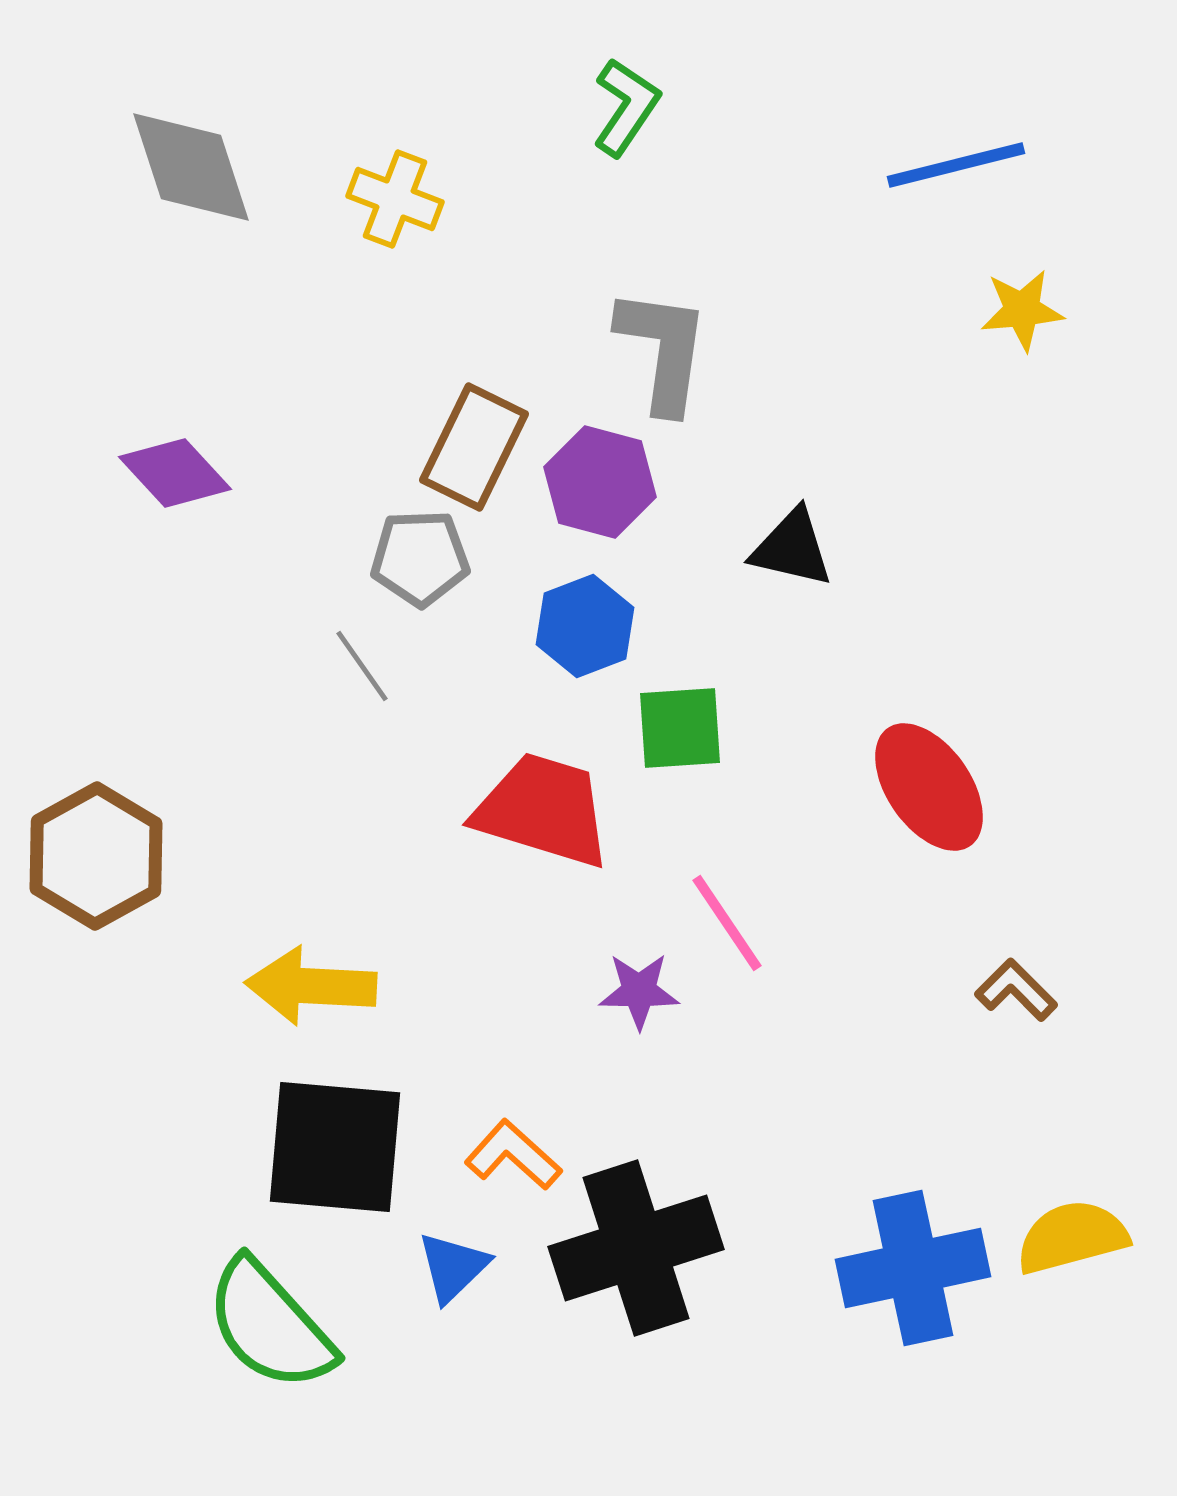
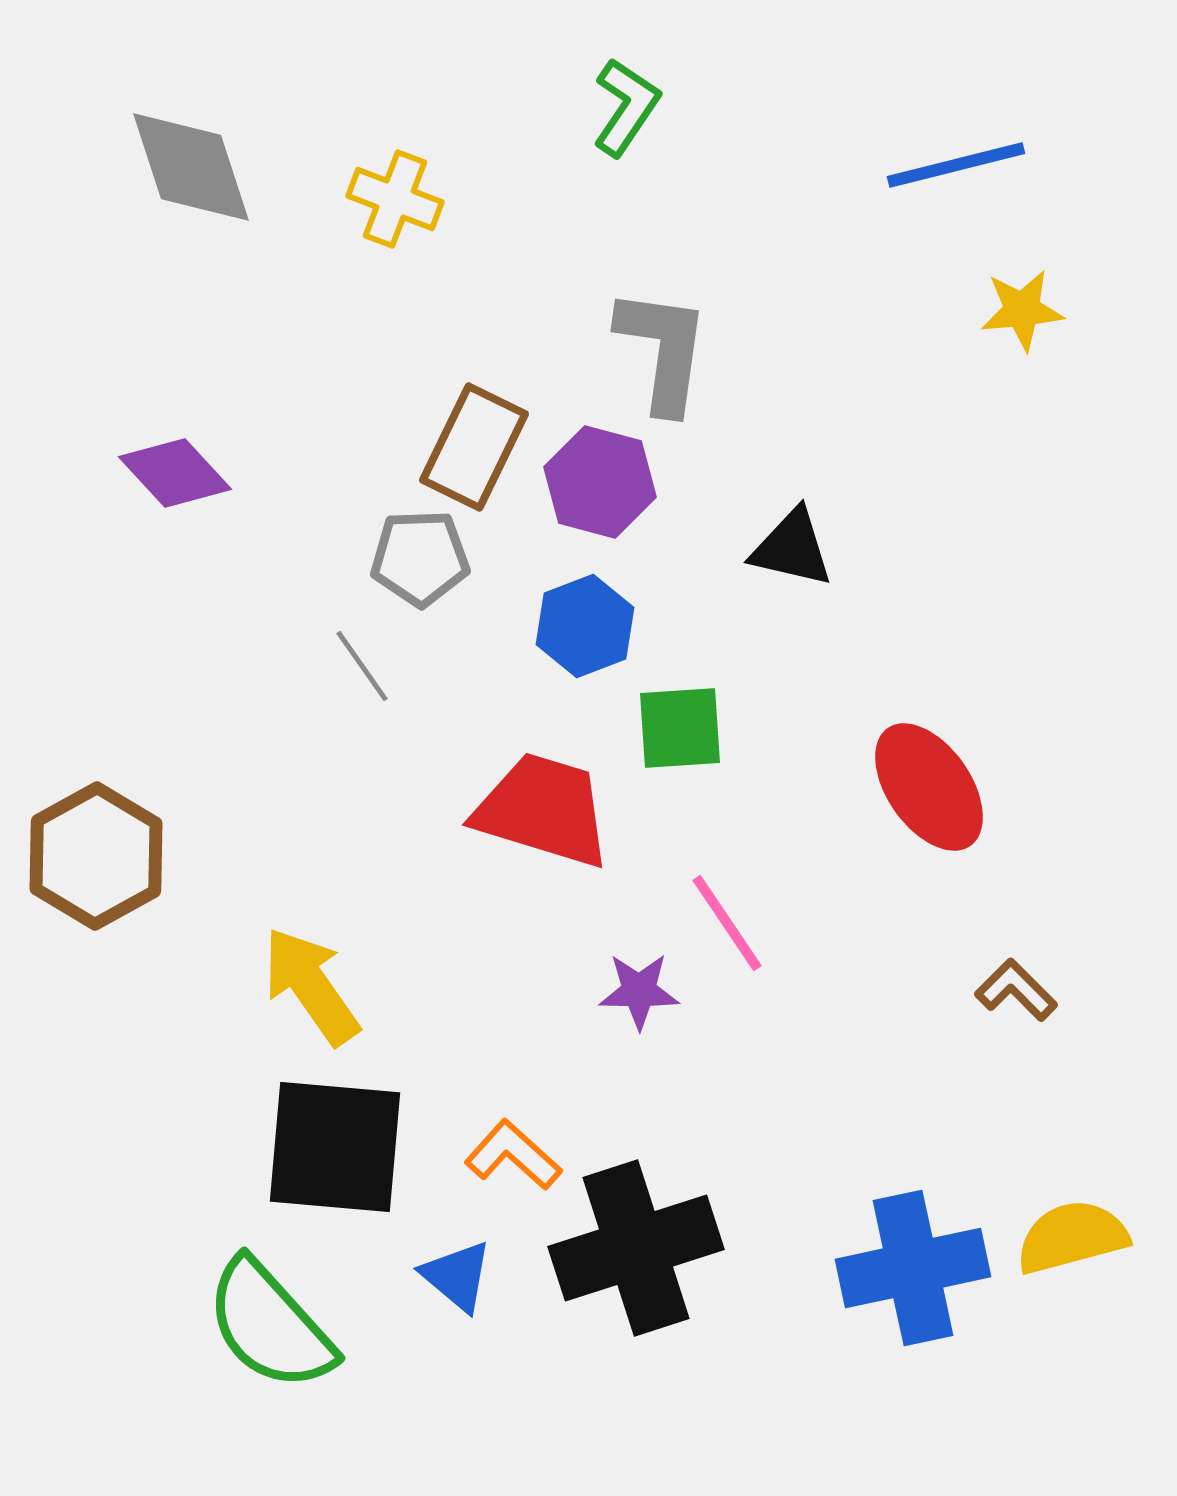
yellow arrow: rotated 52 degrees clockwise
blue triangle: moved 4 px right, 9 px down; rotated 36 degrees counterclockwise
